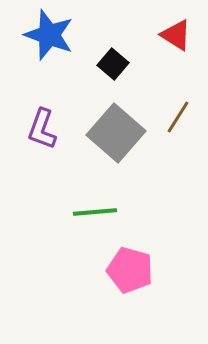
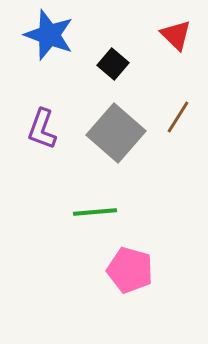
red triangle: rotated 12 degrees clockwise
